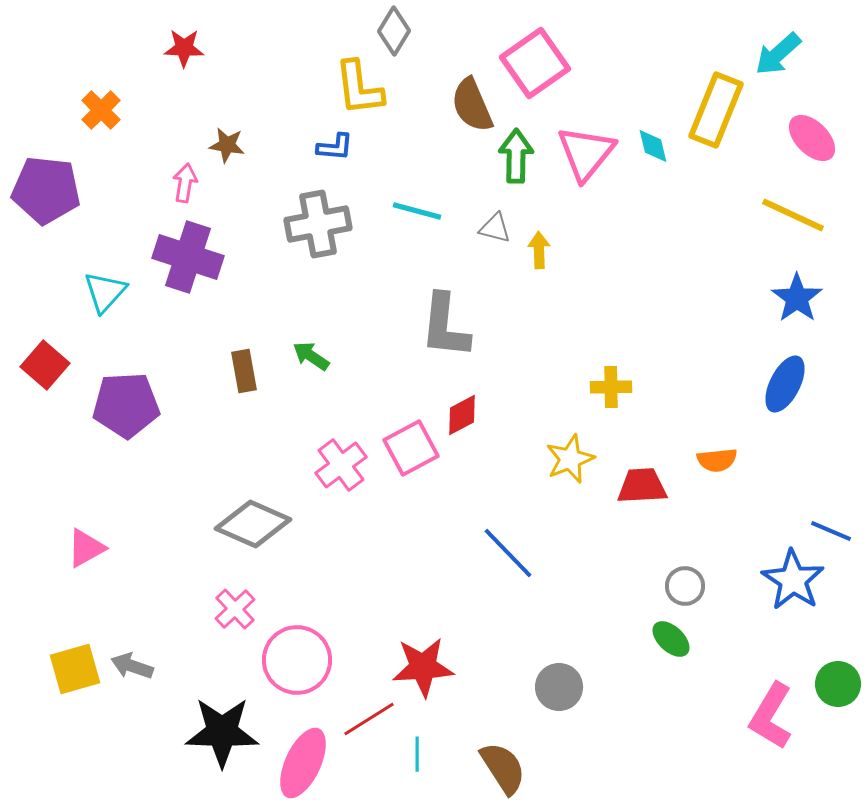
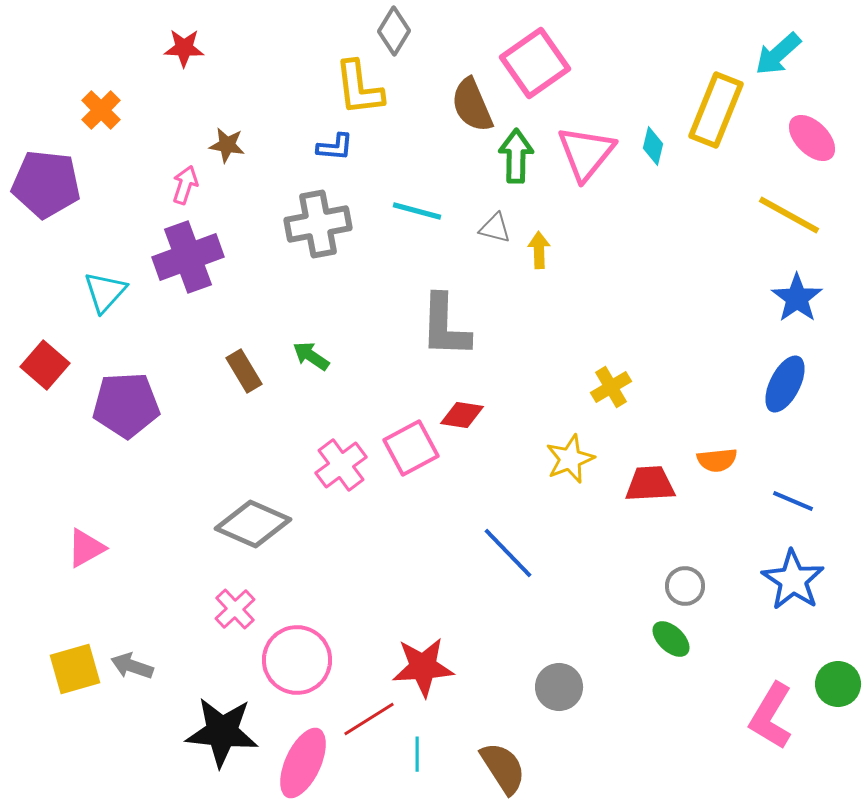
cyan diamond at (653, 146): rotated 27 degrees clockwise
pink arrow at (185, 183): moved 2 px down; rotated 9 degrees clockwise
purple pentagon at (46, 190): moved 6 px up
yellow line at (793, 215): moved 4 px left; rotated 4 degrees clockwise
purple cross at (188, 257): rotated 38 degrees counterclockwise
gray L-shape at (445, 326): rotated 4 degrees counterclockwise
brown rectangle at (244, 371): rotated 21 degrees counterclockwise
yellow cross at (611, 387): rotated 30 degrees counterclockwise
red diamond at (462, 415): rotated 36 degrees clockwise
red trapezoid at (642, 486): moved 8 px right, 2 px up
blue line at (831, 531): moved 38 px left, 30 px up
black star at (222, 732): rotated 4 degrees clockwise
